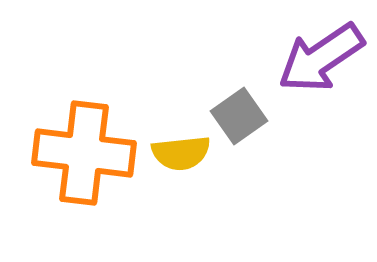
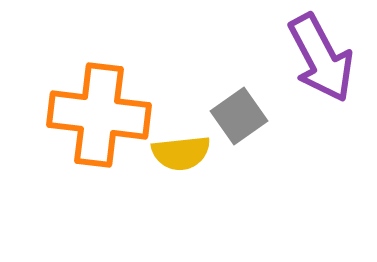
purple arrow: rotated 84 degrees counterclockwise
orange cross: moved 15 px right, 38 px up
